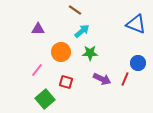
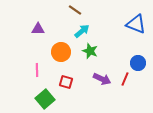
green star: moved 2 px up; rotated 21 degrees clockwise
pink line: rotated 40 degrees counterclockwise
